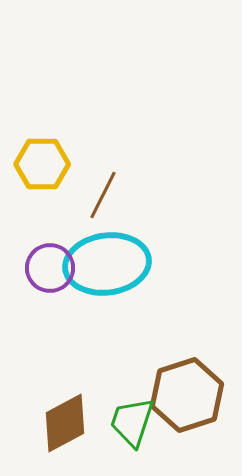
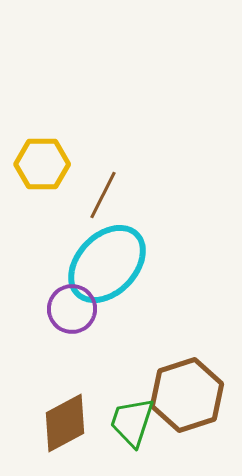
cyan ellipse: rotated 38 degrees counterclockwise
purple circle: moved 22 px right, 41 px down
